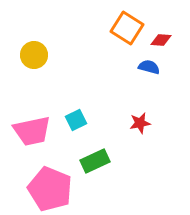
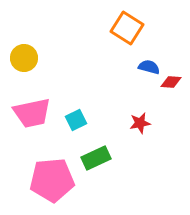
red diamond: moved 10 px right, 42 px down
yellow circle: moved 10 px left, 3 px down
pink trapezoid: moved 18 px up
green rectangle: moved 1 px right, 3 px up
pink pentagon: moved 2 px right, 9 px up; rotated 27 degrees counterclockwise
